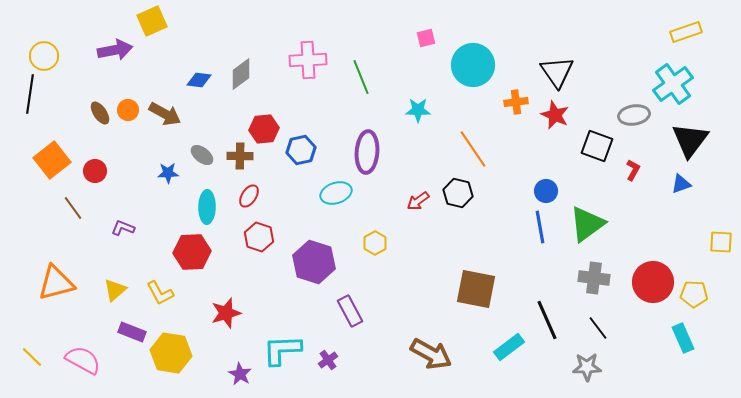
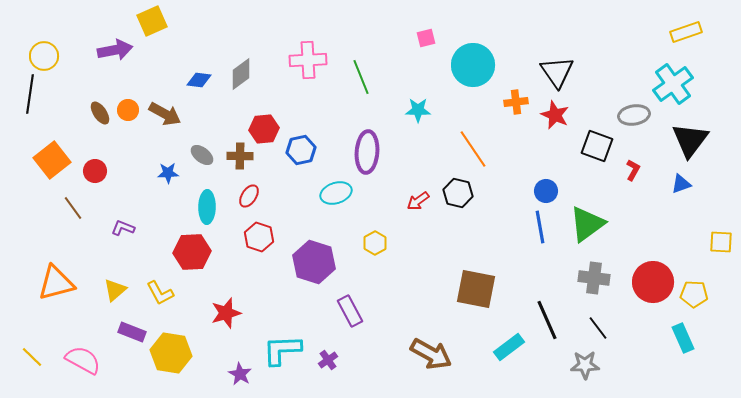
gray star at (587, 367): moved 2 px left, 2 px up
